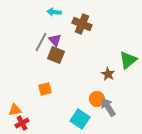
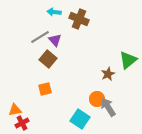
brown cross: moved 3 px left, 5 px up
gray line: moved 1 px left, 5 px up; rotated 30 degrees clockwise
brown square: moved 8 px left, 4 px down; rotated 18 degrees clockwise
brown star: rotated 16 degrees clockwise
